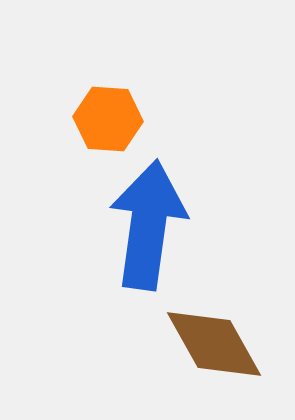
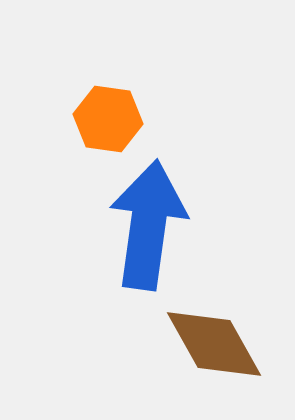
orange hexagon: rotated 4 degrees clockwise
